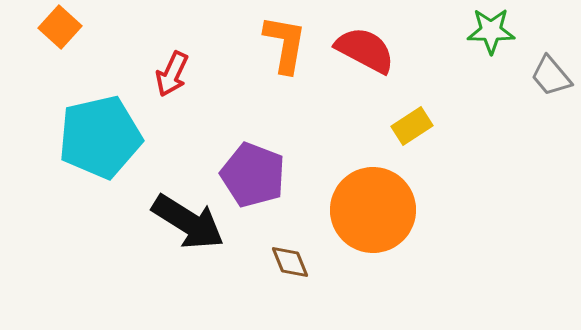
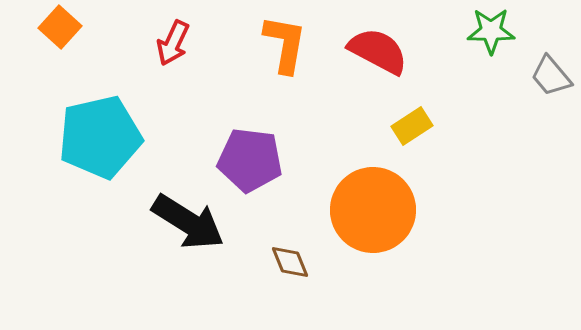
red semicircle: moved 13 px right, 1 px down
red arrow: moved 1 px right, 31 px up
purple pentagon: moved 3 px left, 15 px up; rotated 14 degrees counterclockwise
